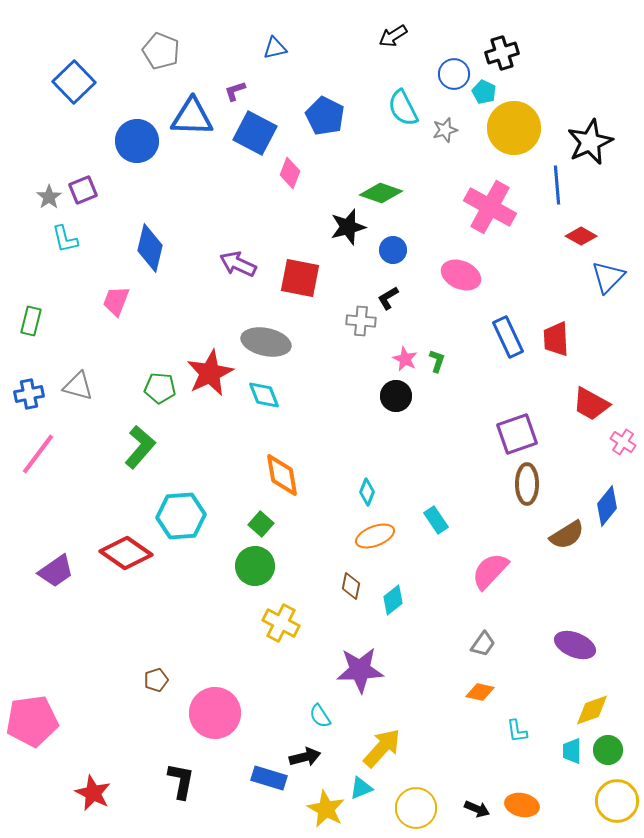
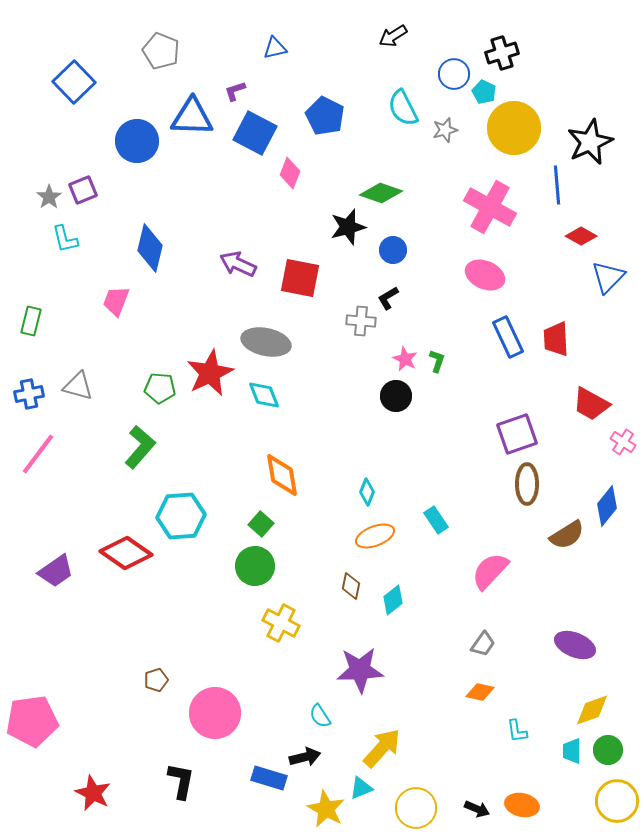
pink ellipse at (461, 275): moved 24 px right
